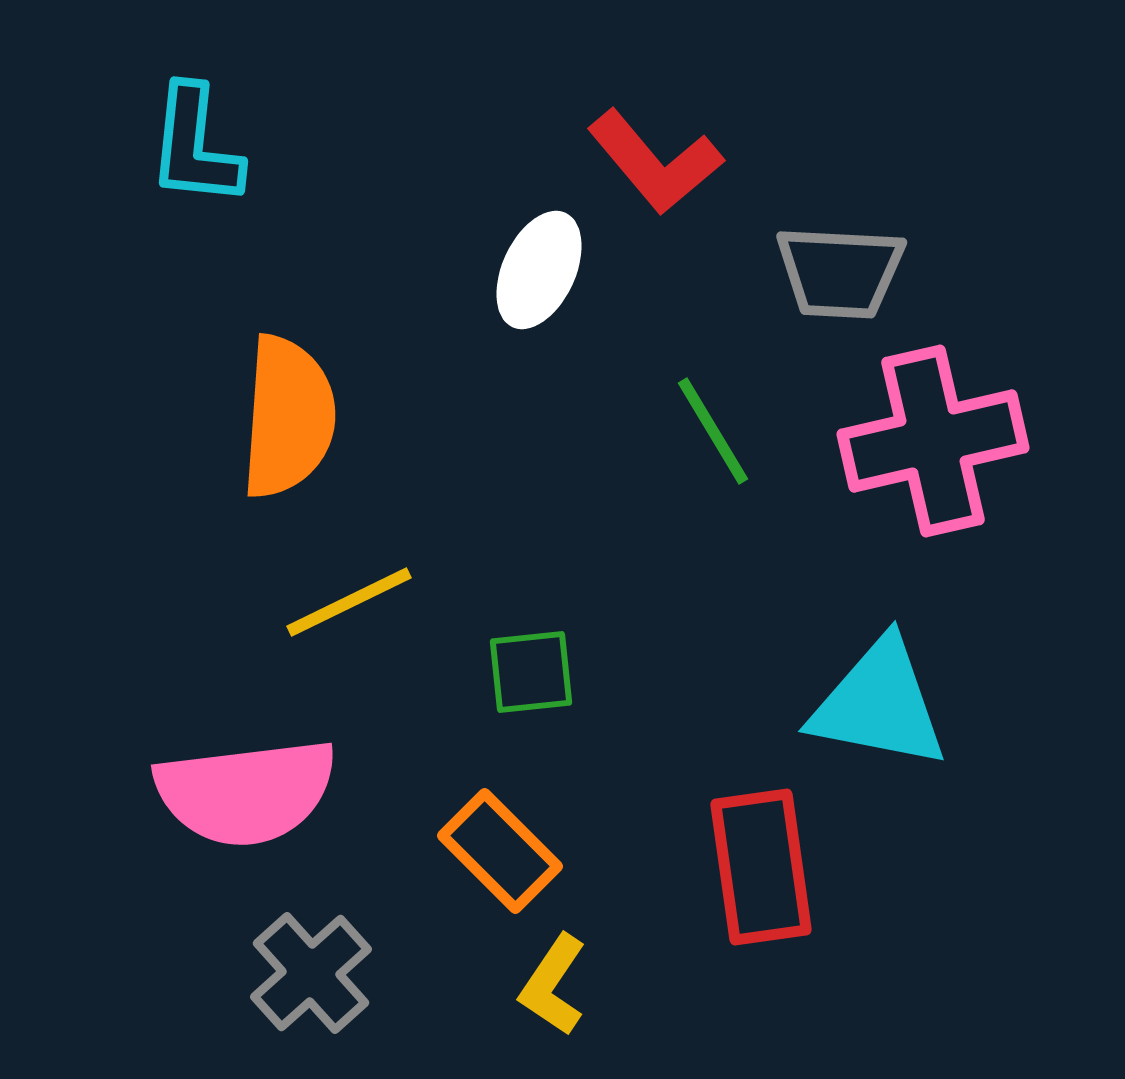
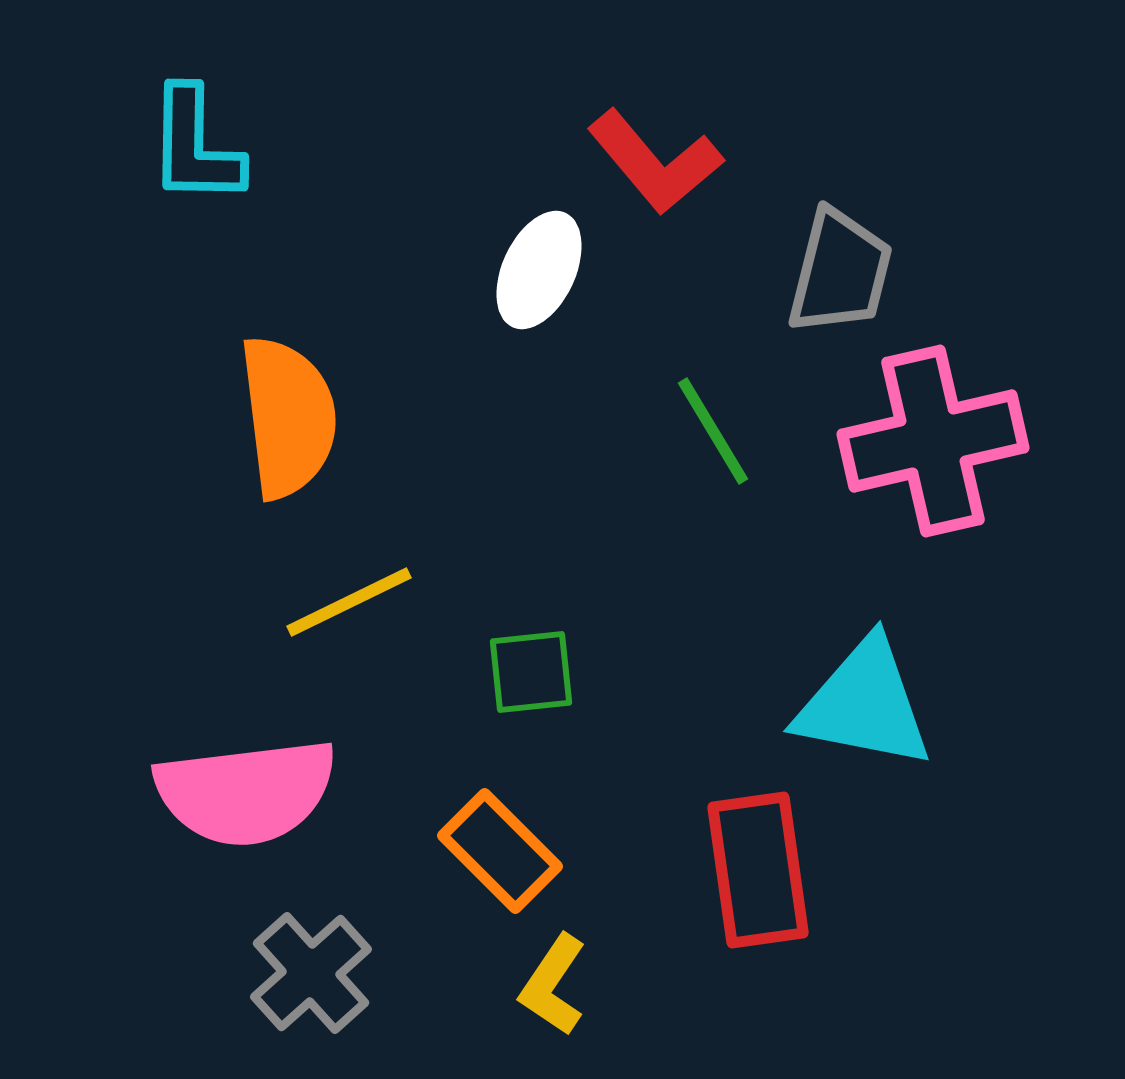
cyan L-shape: rotated 5 degrees counterclockwise
gray trapezoid: rotated 79 degrees counterclockwise
orange semicircle: rotated 11 degrees counterclockwise
cyan triangle: moved 15 px left
red rectangle: moved 3 px left, 3 px down
